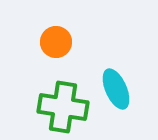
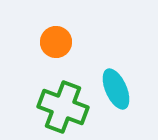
green cross: rotated 12 degrees clockwise
